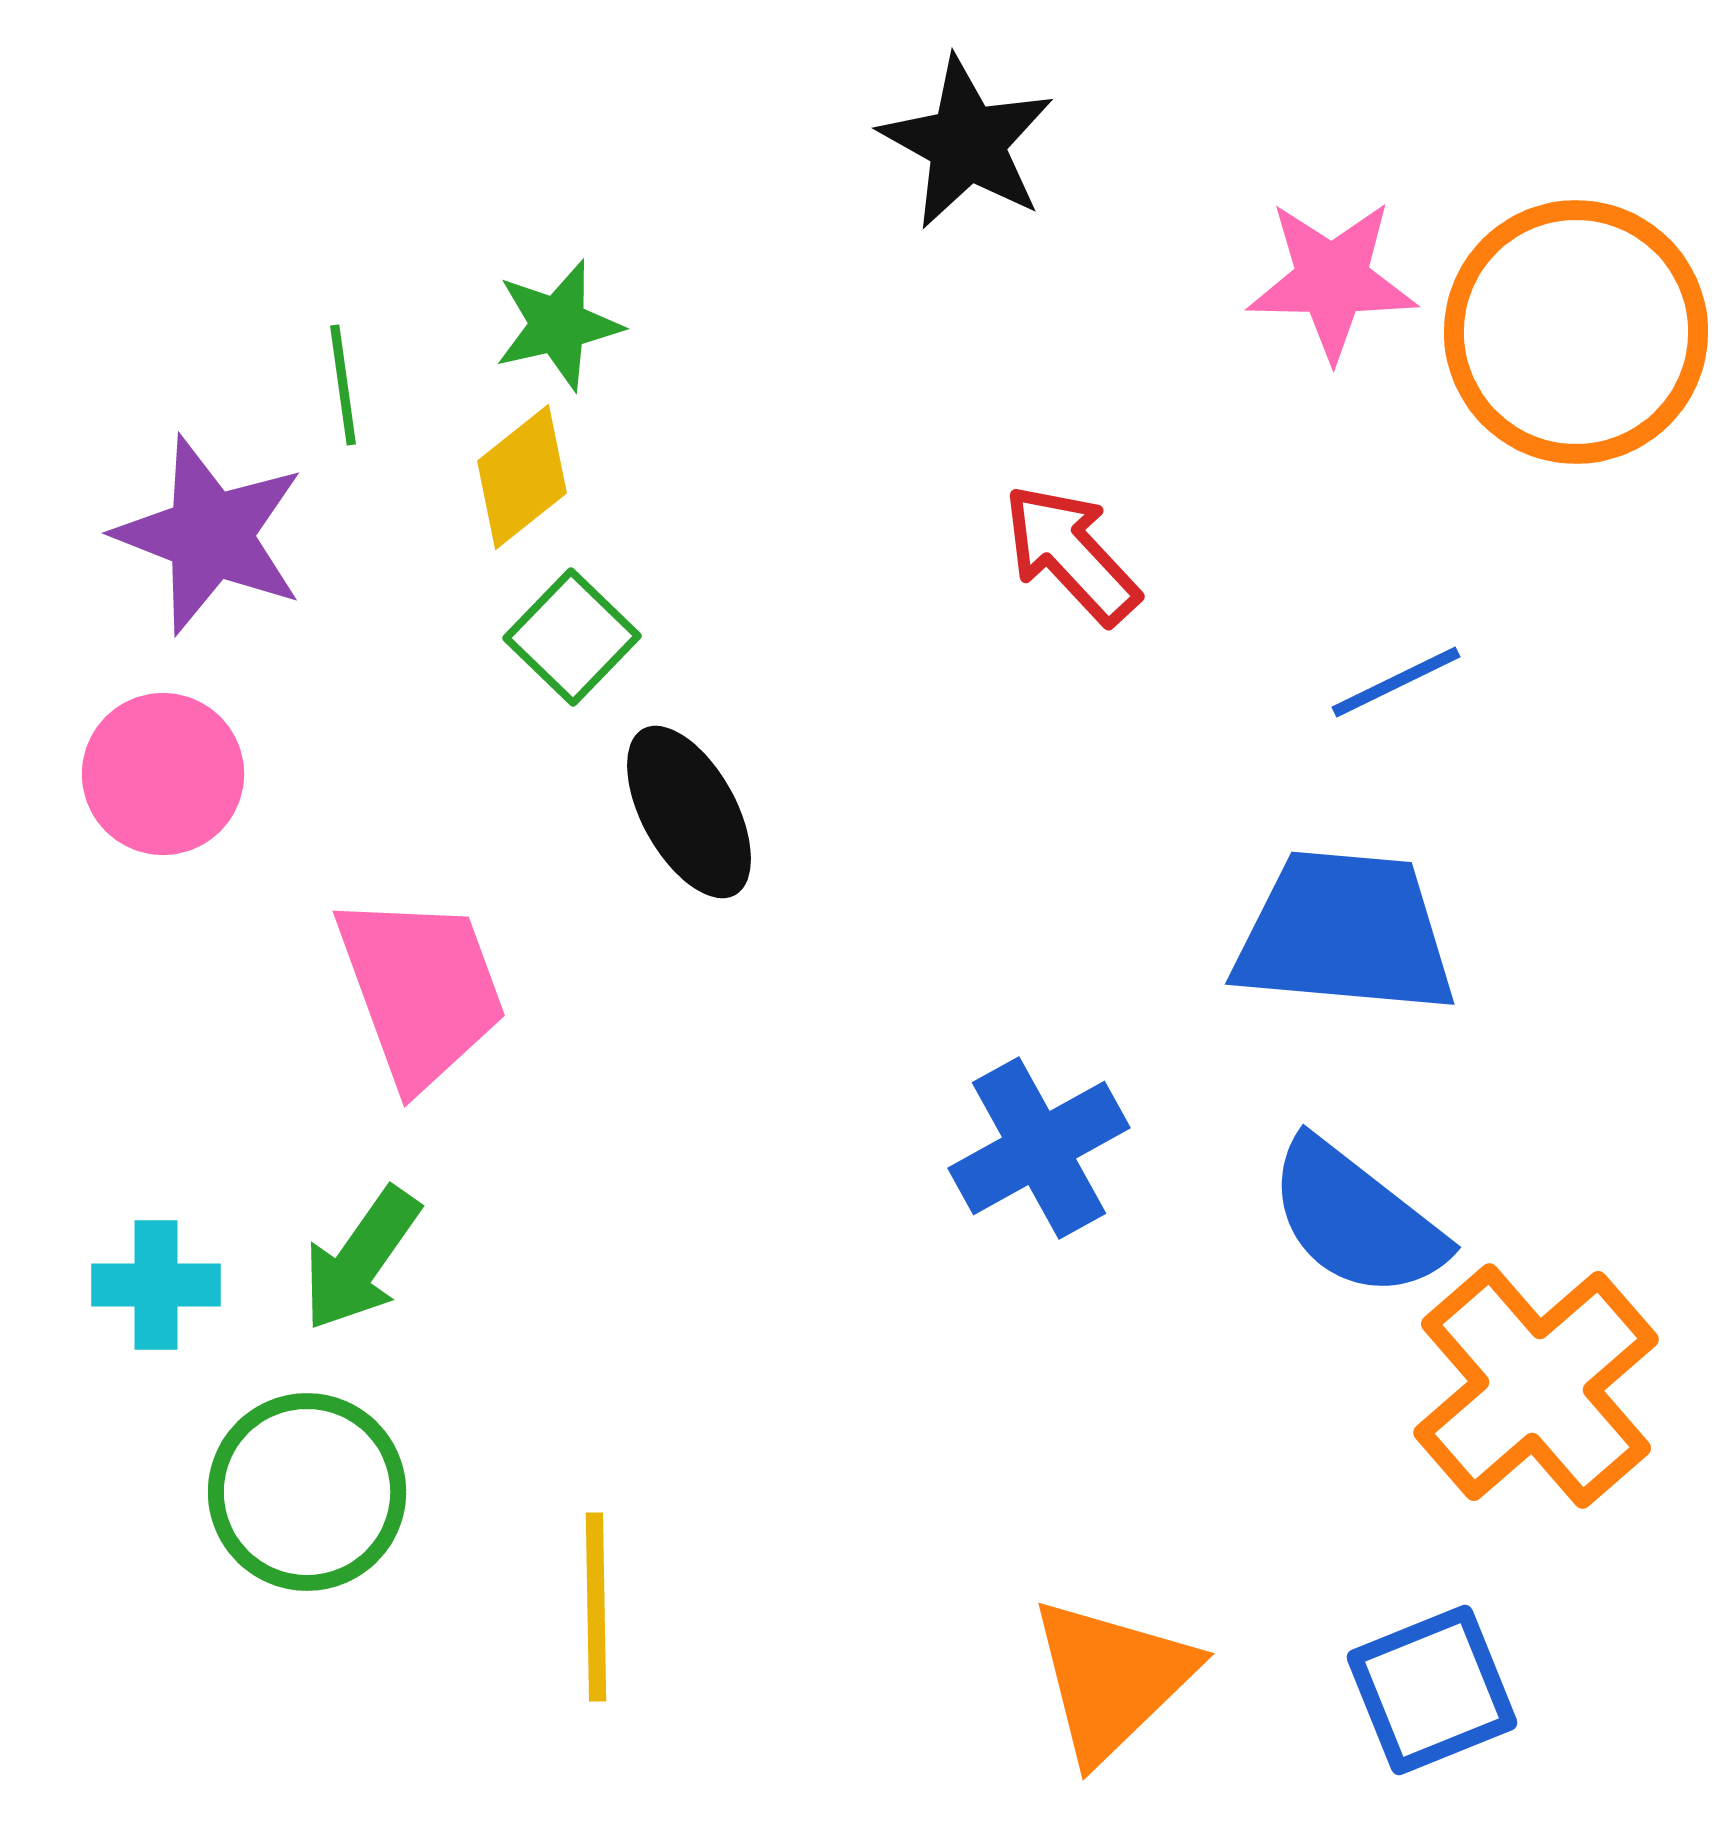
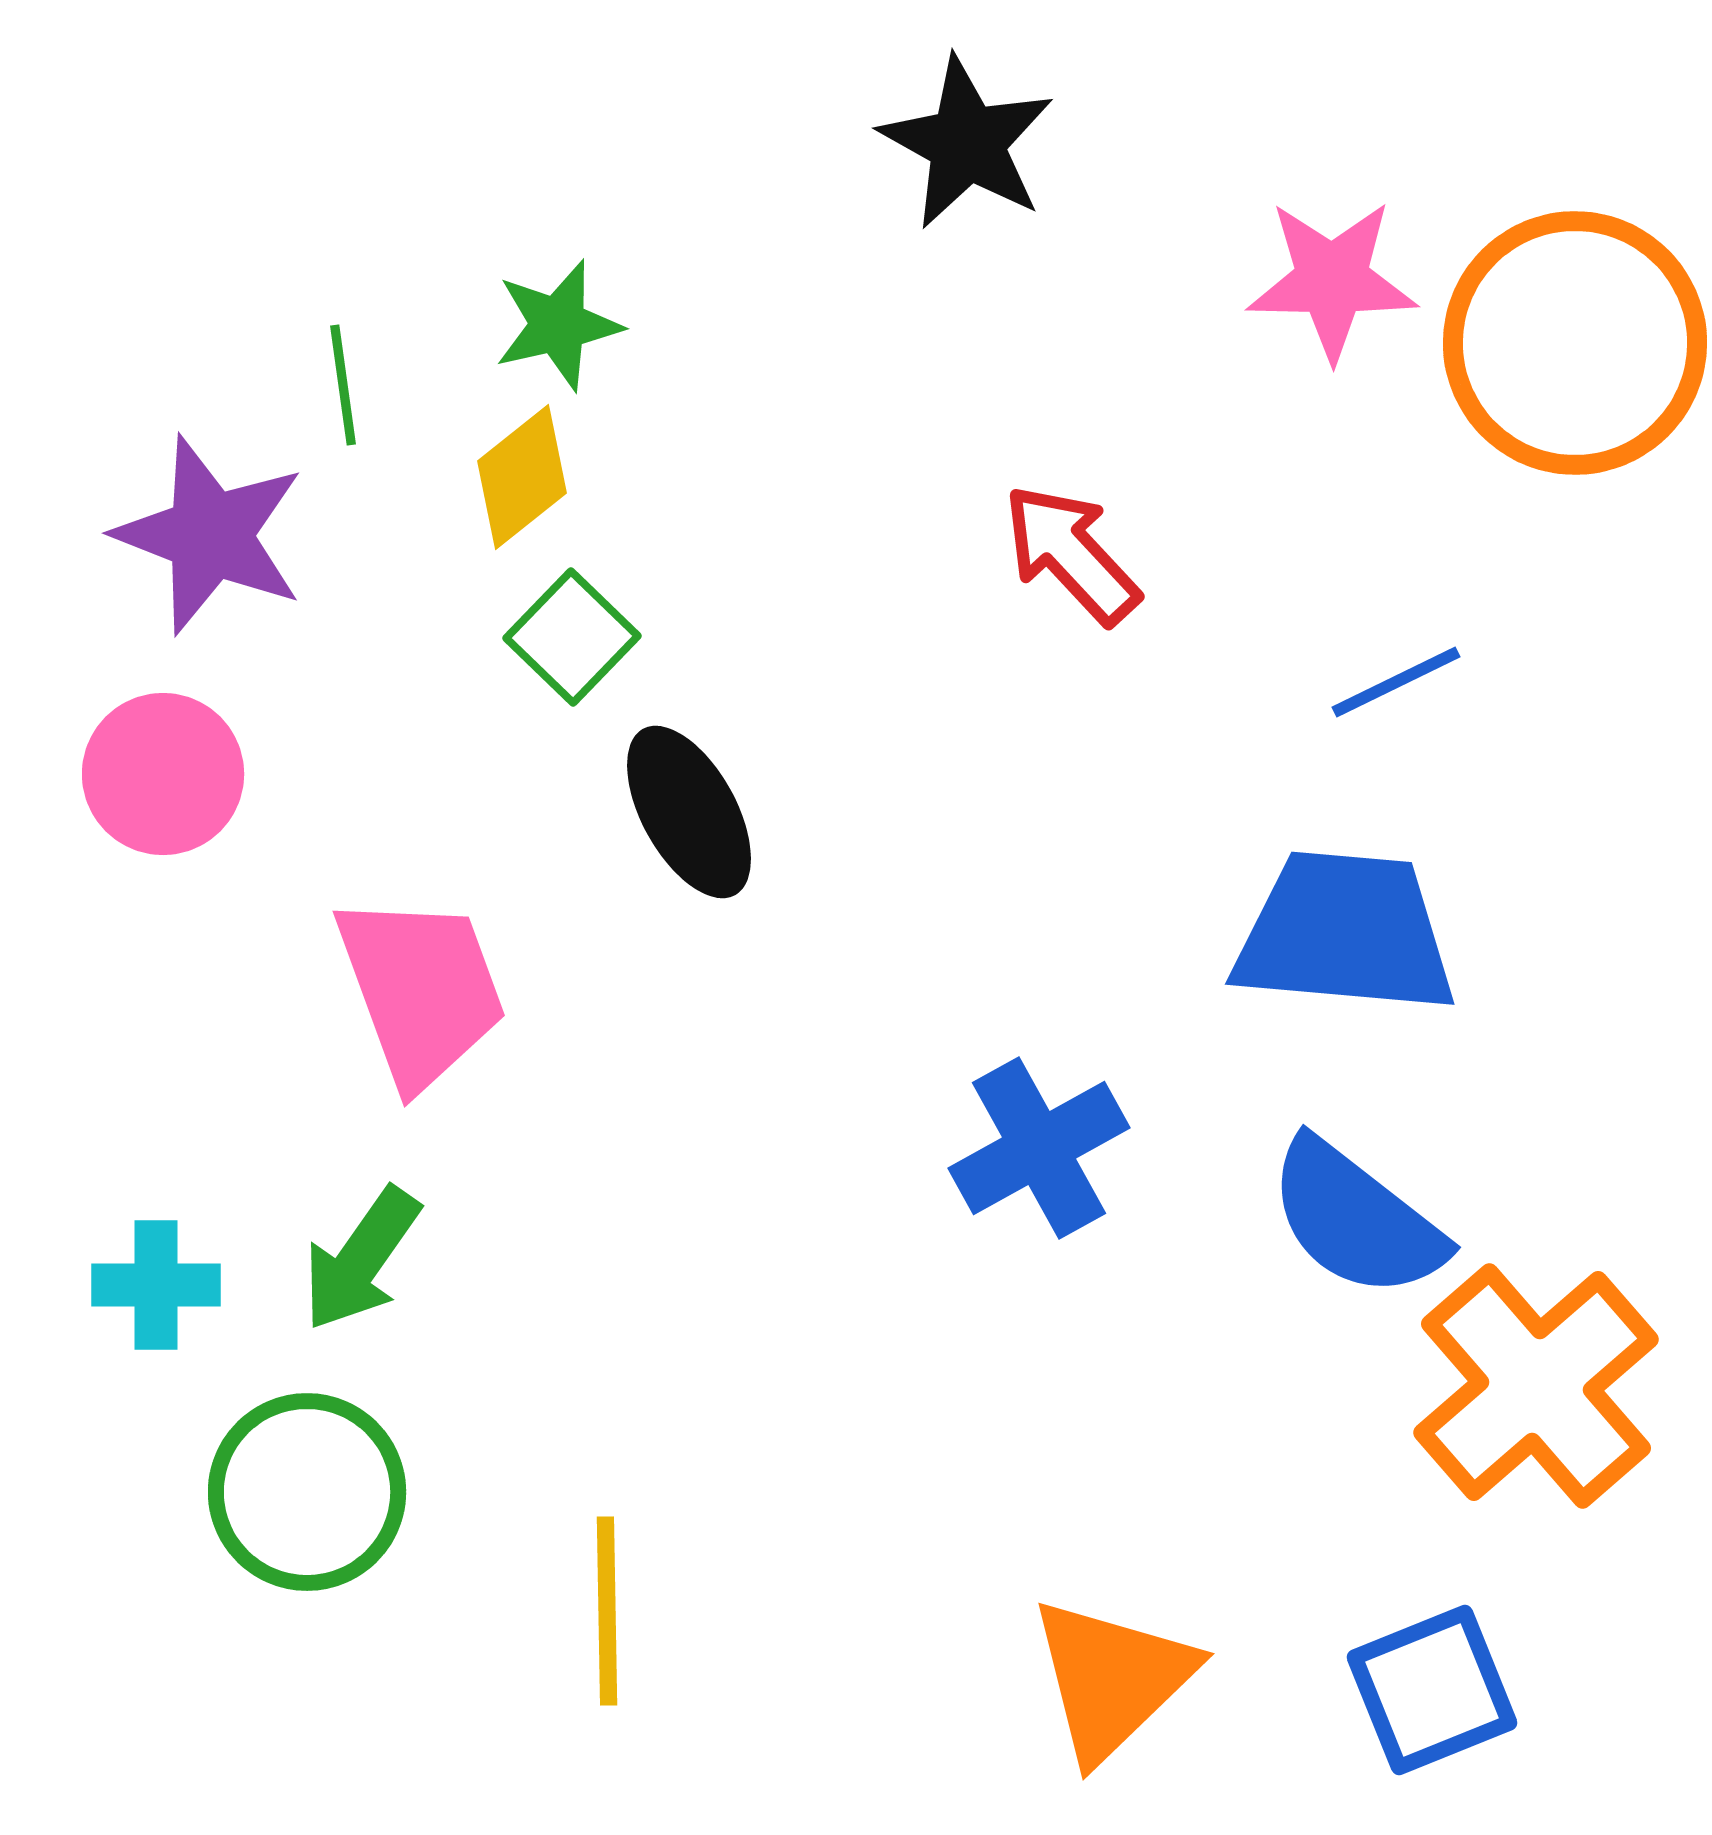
orange circle: moved 1 px left, 11 px down
yellow line: moved 11 px right, 4 px down
